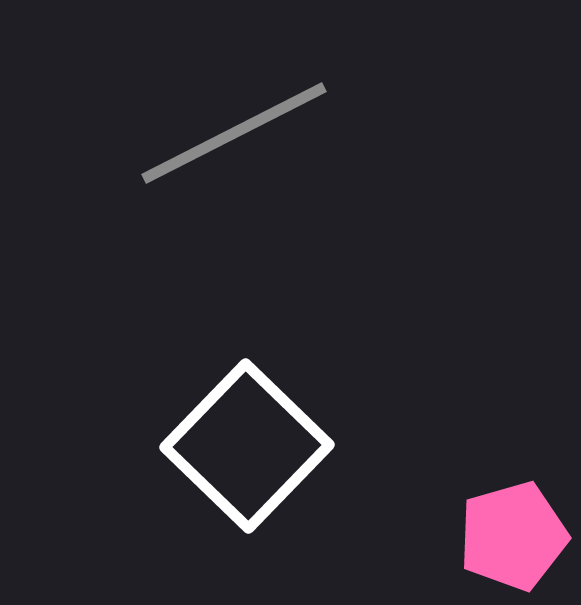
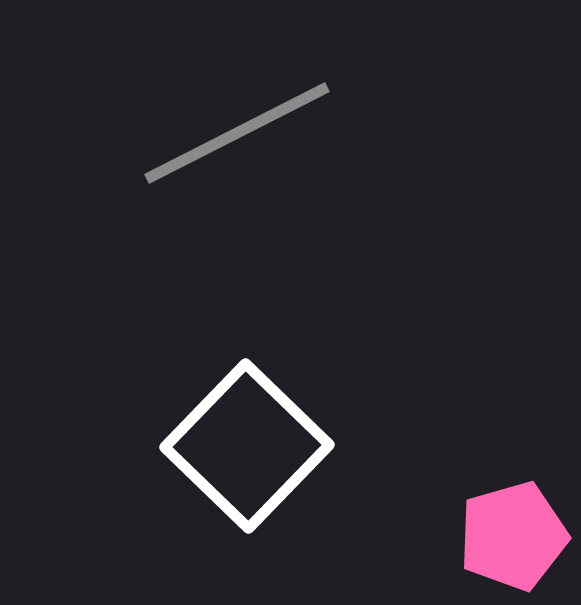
gray line: moved 3 px right
